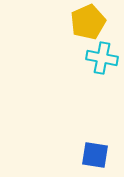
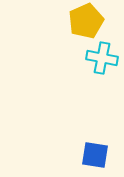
yellow pentagon: moved 2 px left, 1 px up
